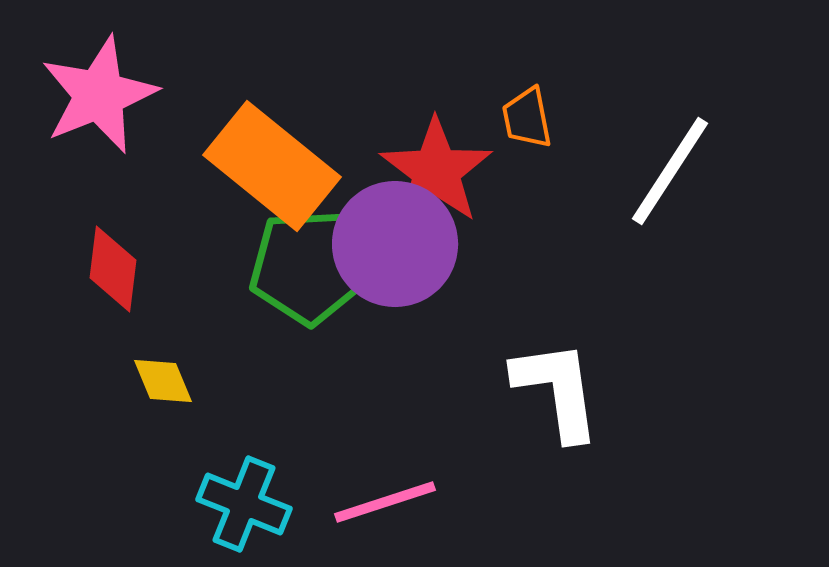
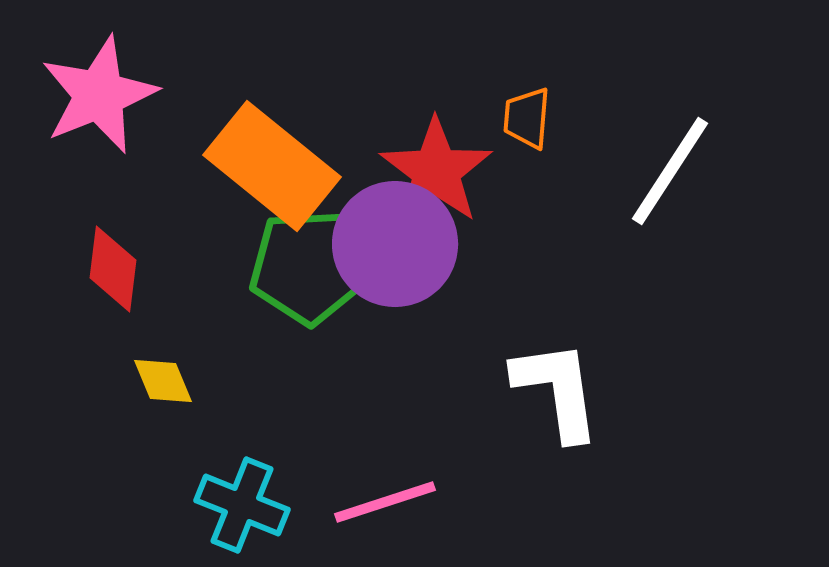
orange trapezoid: rotated 16 degrees clockwise
cyan cross: moved 2 px left, 1 px down
